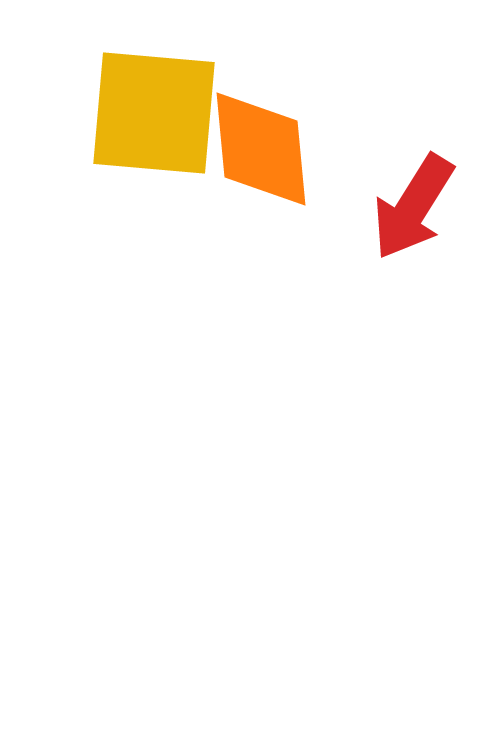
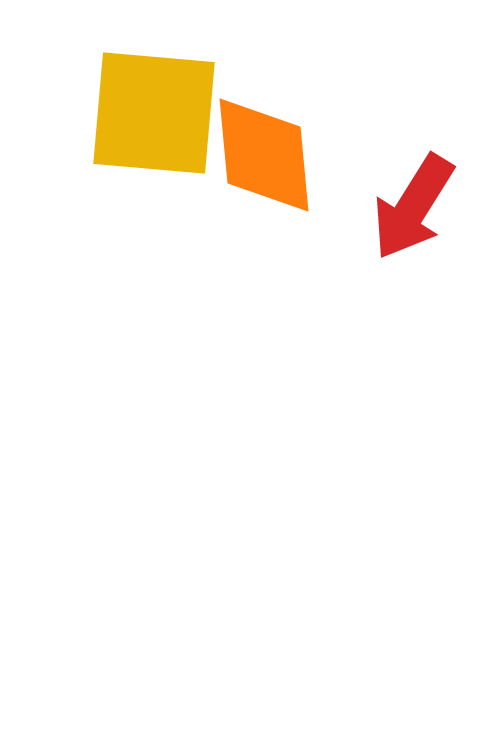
orange diamond: moved 3 px right, 6 px down
